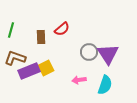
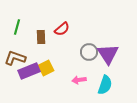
green line: moved 6 px right, 3 px up
